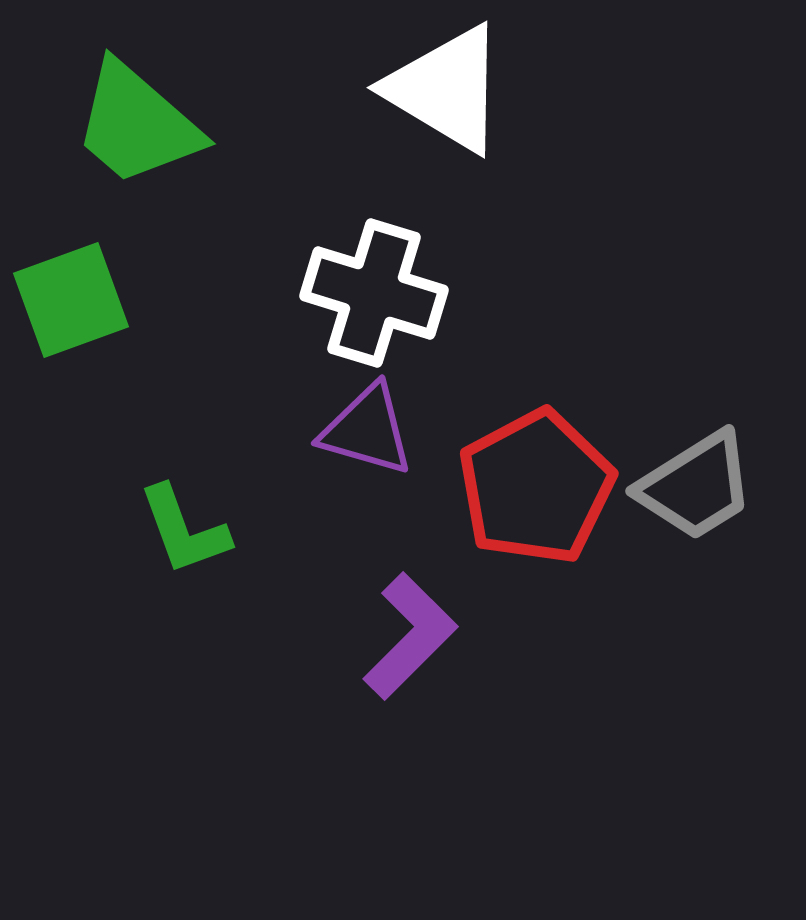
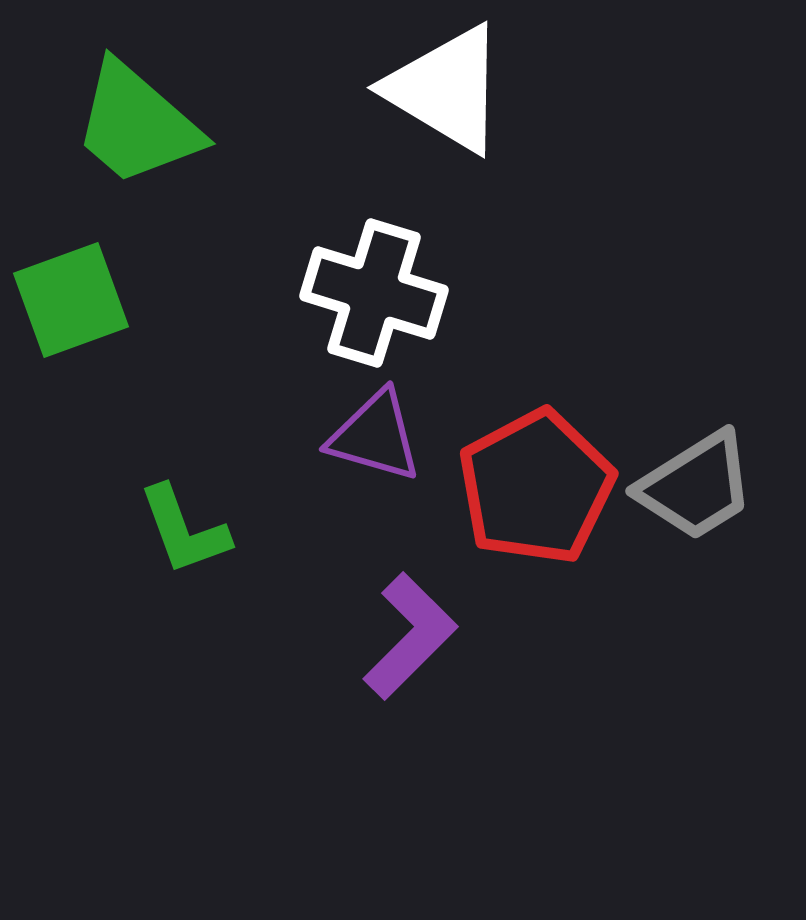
purple triangle: moved 8 px right, 6 px down
